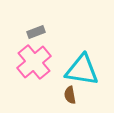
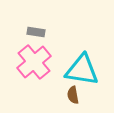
gray rectangle: rotated 30 degrees clockwise
brown semicircle: moved 3 px right
